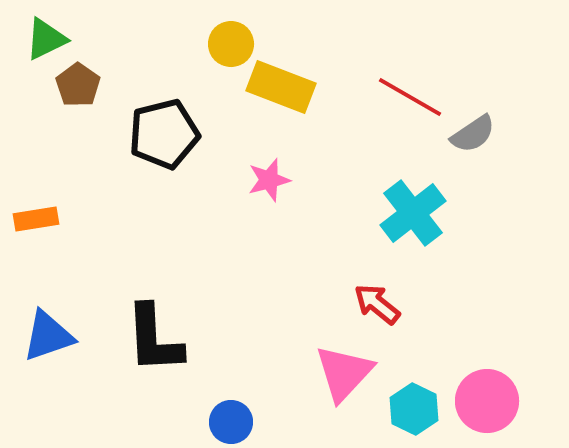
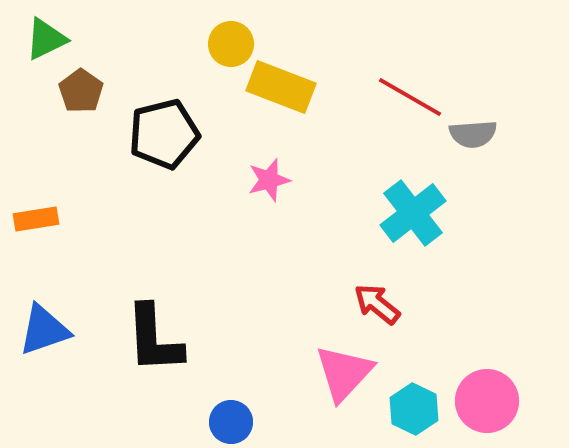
brown pentagon: moved 3 px right, 6 px down
gray semicircle: rotated 30 degrees clockwise
blue triangle: moved 4 px left, 6 px up
